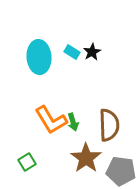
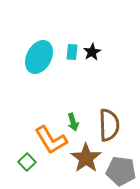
cyan rectangle: rotated 63 degrees clockwise
cyan ellipse: rotated 32 degrees clockwise
orange L-shape: moved 20 px down
green square: rotated 12 degrees counterclockwise
